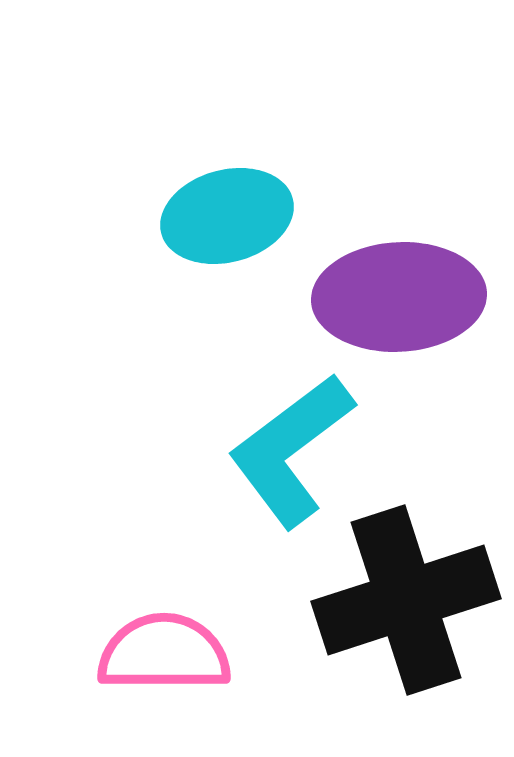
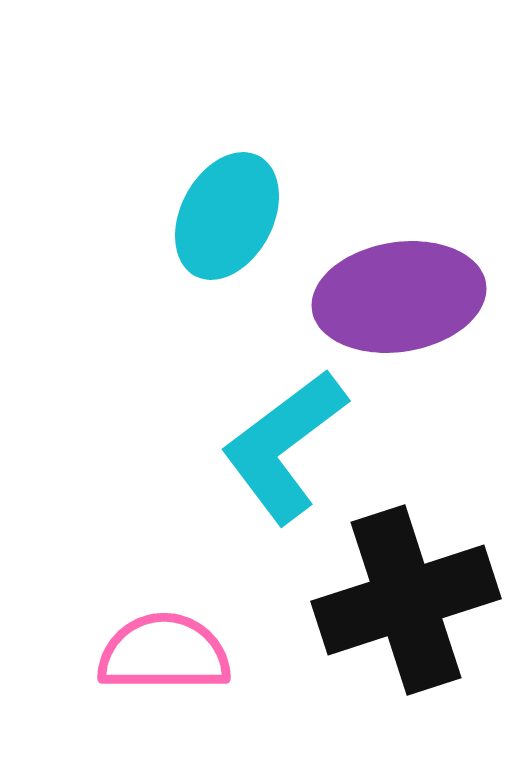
cyan ellipse: rotated 47 degrees counterclockwise
purple ellipse: rotated 6 degrees counterclockwise
cyan L-shape: moved 7 px left, 4 px up
